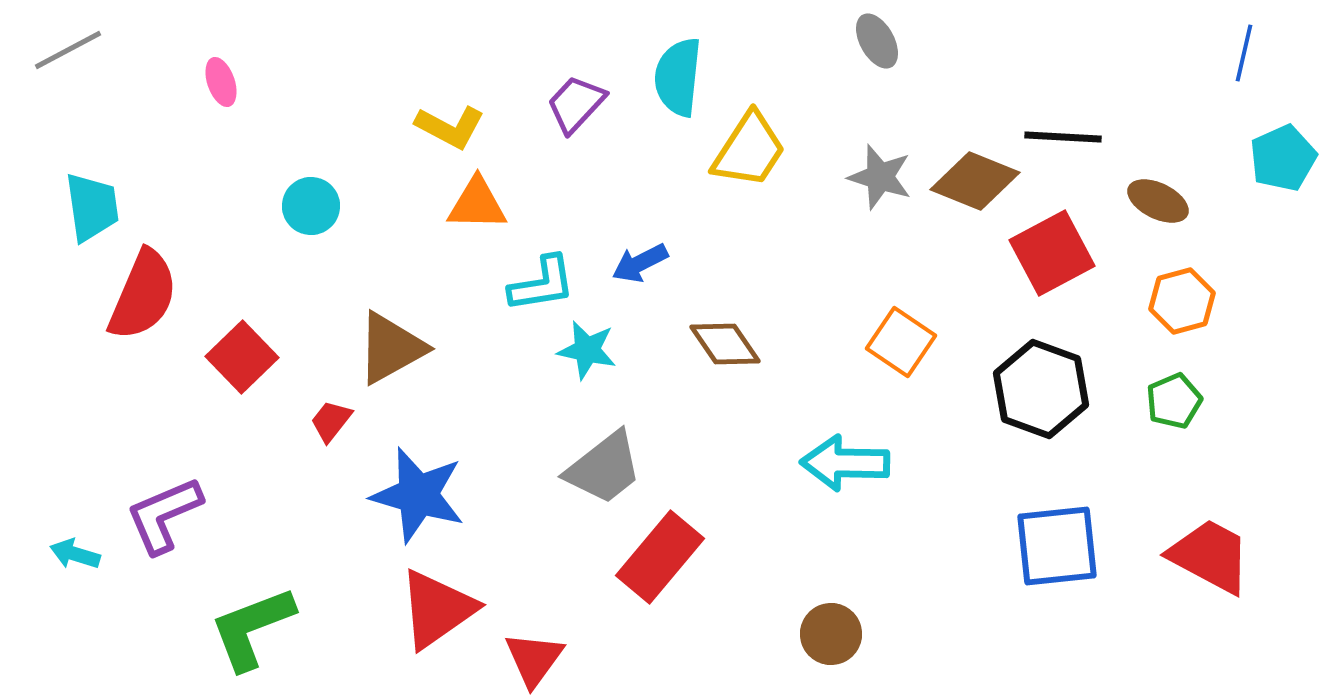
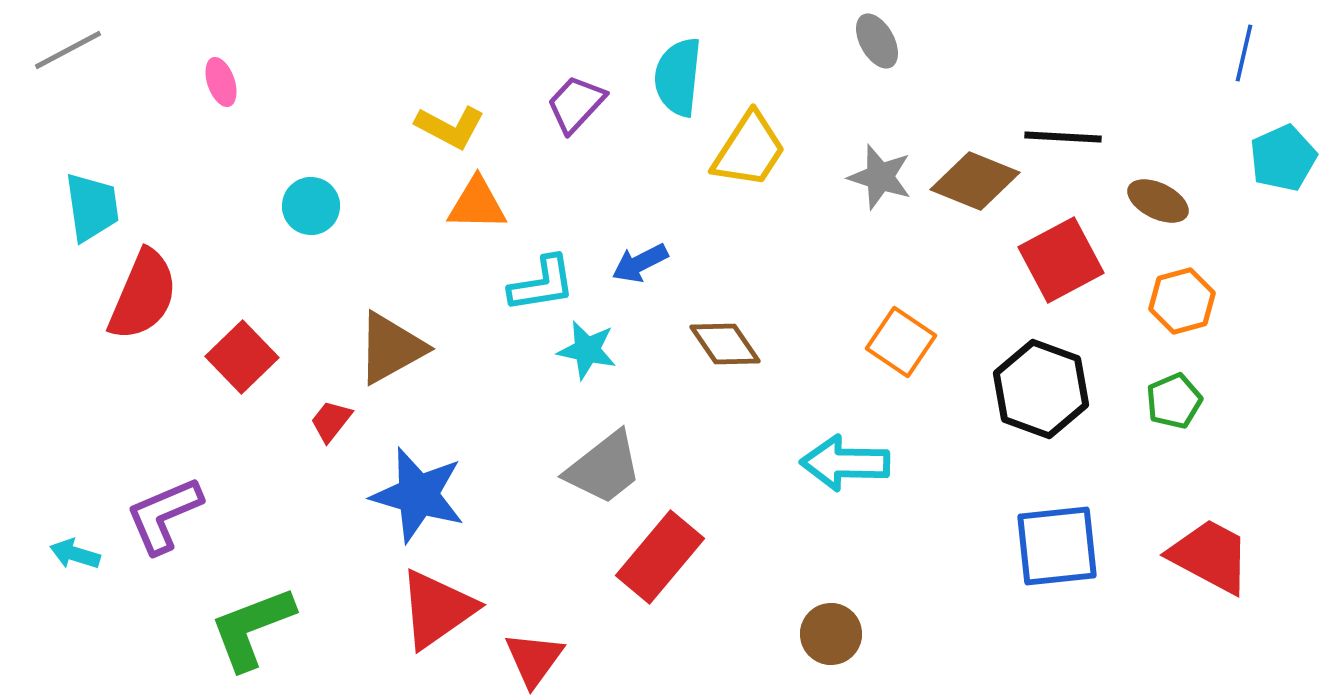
red square at (1052, 253): moved 9 px right, 7 px down
